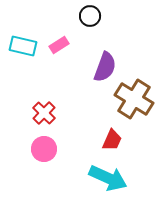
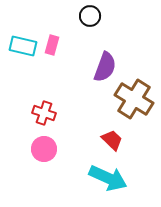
pink rectangle: moved 7 px left; rotated 42 degrees counterclockwise
red cross: rotated 25 degrees counterclockwise
red trapezoid: rotated 70 degrees counterclockwise
